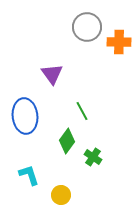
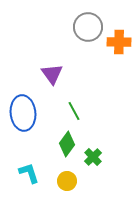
gray circle: moved 1 px right
green line: moved 8 px left
blue ellipse: moved 2 px left, 3 px up
green diamond: moved 3 px down
green cross: rotated 12 degrees clockwise
cyan L-shape: moved 2 px up
yellow circle: moved 6 px right, 14 px up
